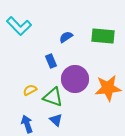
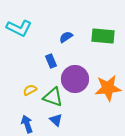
cyan L-shape: moved 2 px down; rotated 20 degrees counterclockwise
